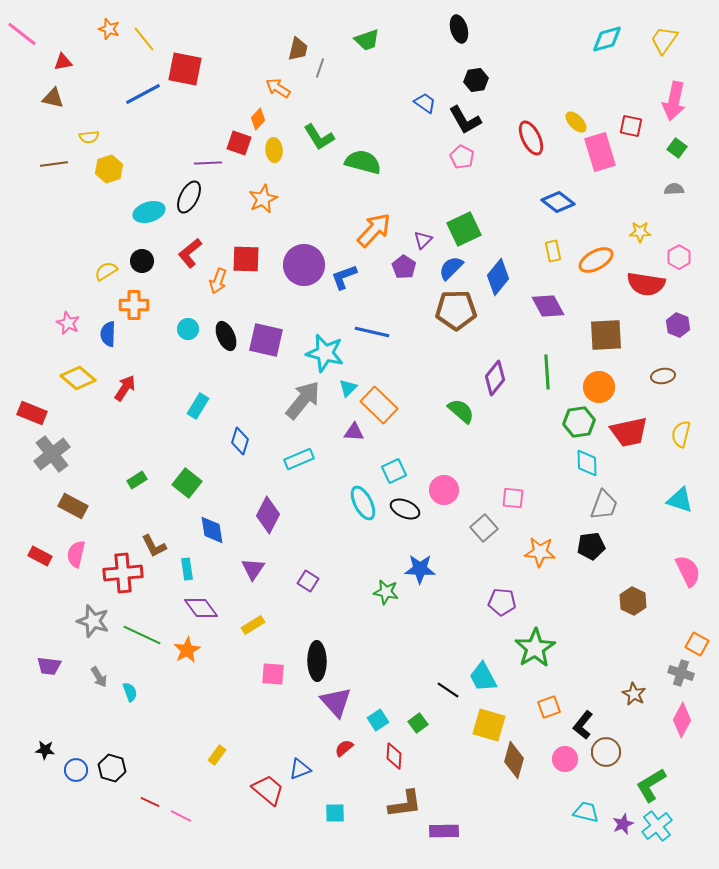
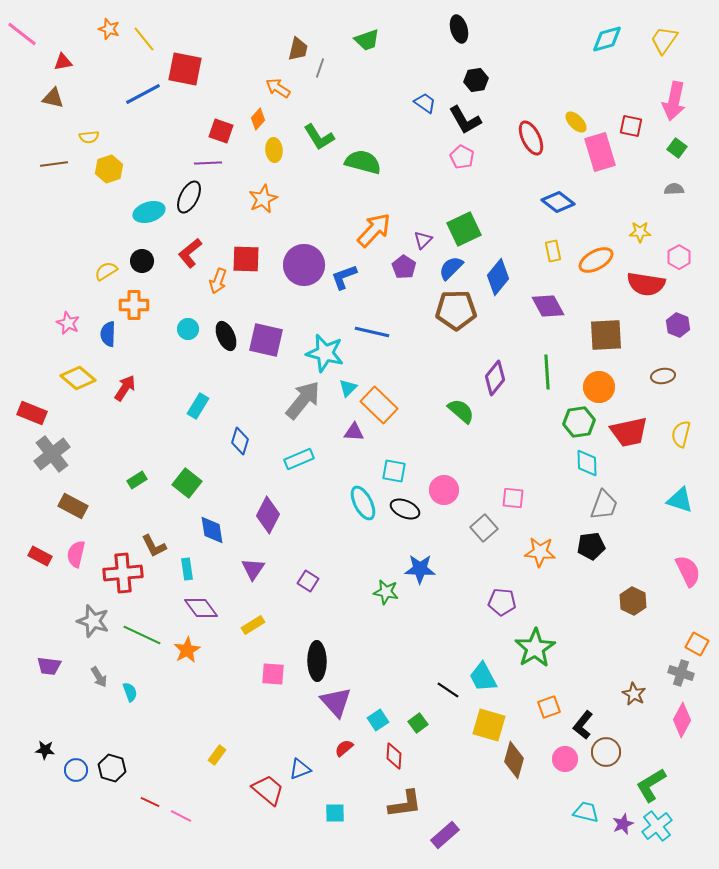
red square at (239, 143): moved 18 px left, 12 px up
cyan square at (394, 471): rotated 35 degrees clockwise
purple rectangle at (444, 831): moved 1 px right, 4 px down; rotated 40 degrees counterclockwise
